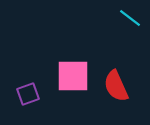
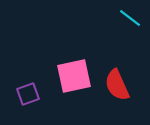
pink square: moved 1 px right; rotated 12 degrees counterclockwise
red semicircle: moved 1 px right, 1 px up
